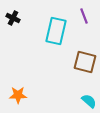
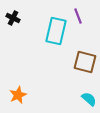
purple line: moved 6 px left
orange star: rotated 24 degrees counterclockwise
cyan semicircle: moved 2 px up
